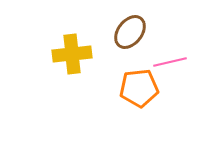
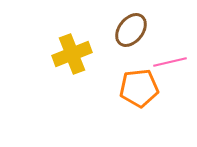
brown ellipse: moved 1 px right, 2 px up
yellow cross: rotated 15 degrees counterclockwise
